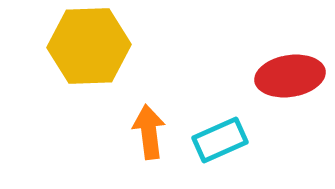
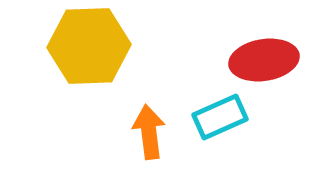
red ellipse: moved 26 px left, 16 px up
cyan rectangle: moved 23 px up
